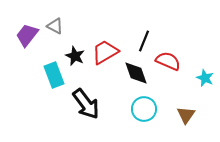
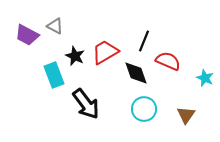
purple trapezoid: rotated 100 degrees counterclockwise
